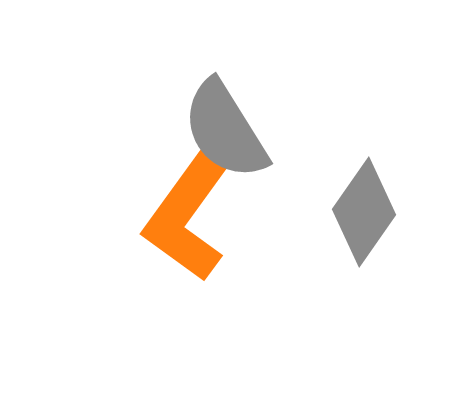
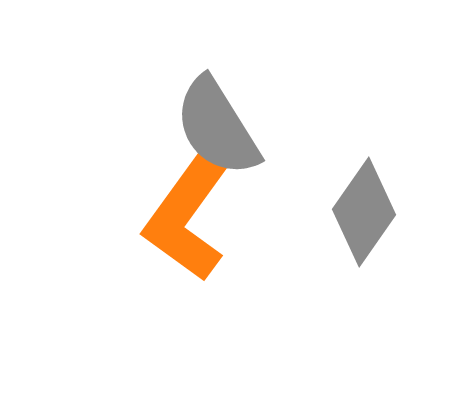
gray semicircle: moved 8 px left, 3 px up
